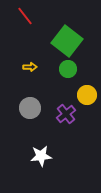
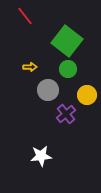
gray circle: moved 18 px right, 18 px up
